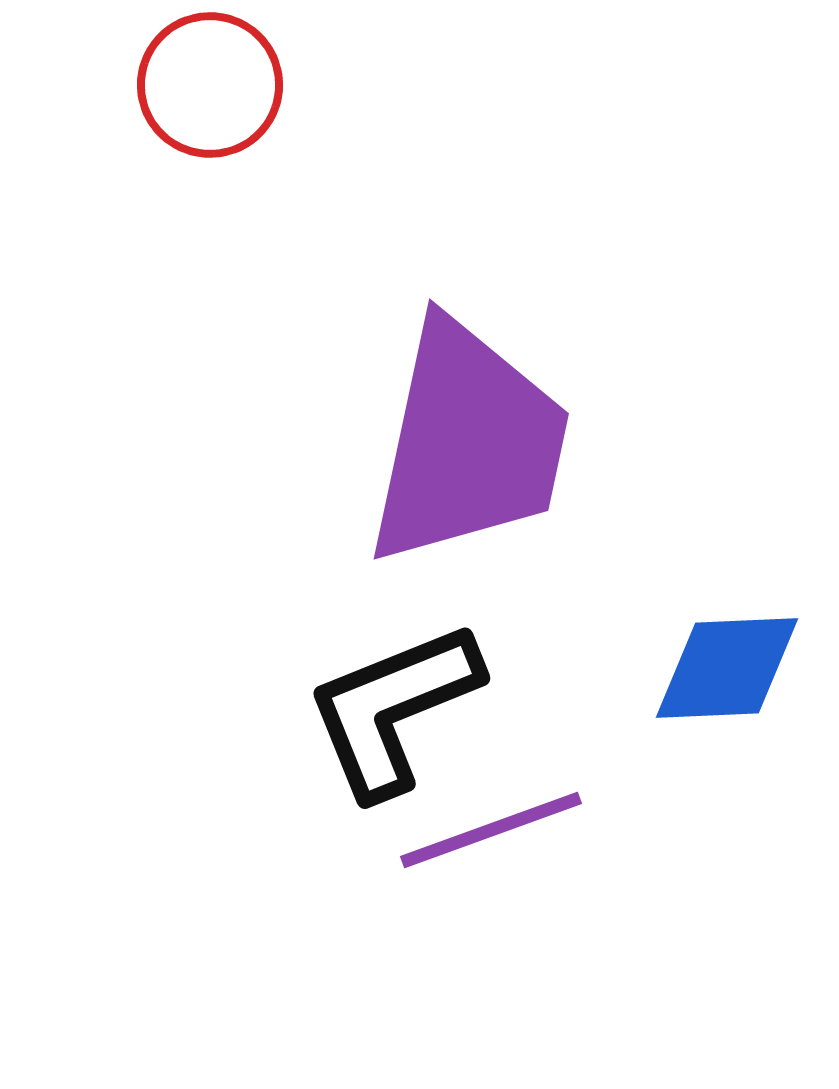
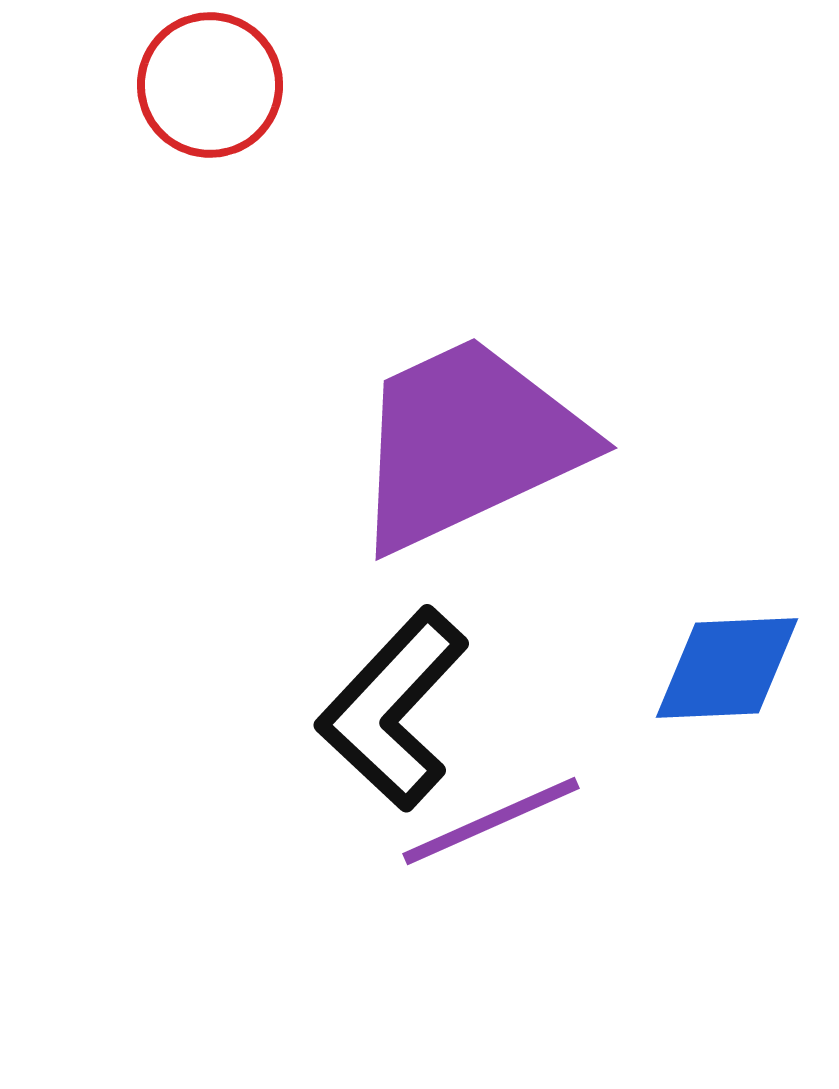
purple trapezoid: rotated 127 degrees counterclockwise
black L-shape: rotated 25 degrees counterclockwise
purple line: moved 9 px up; rotated 4 degrees counterclockwise
